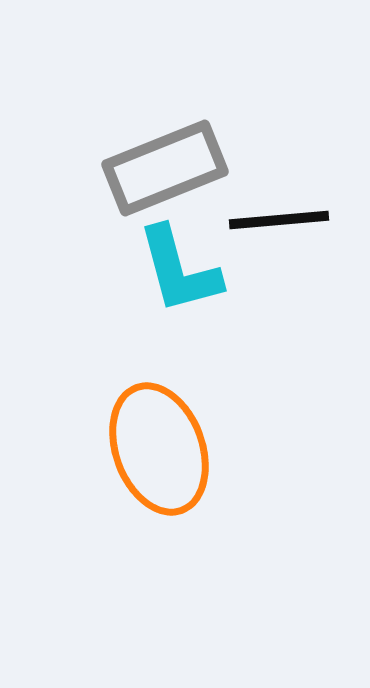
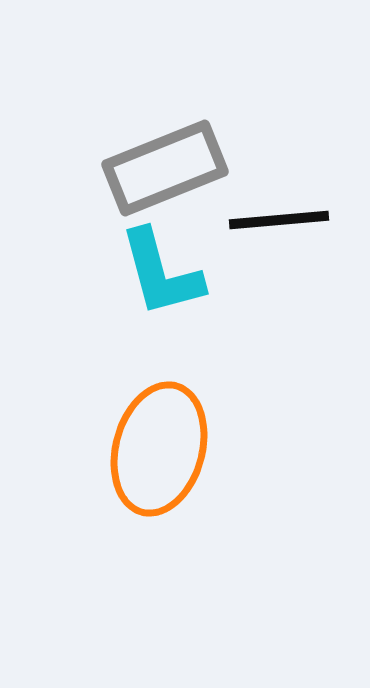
cyan L-shape: moved 18 px left, 3 px down
orange ellipse: rotated 35 degrees clockwise
